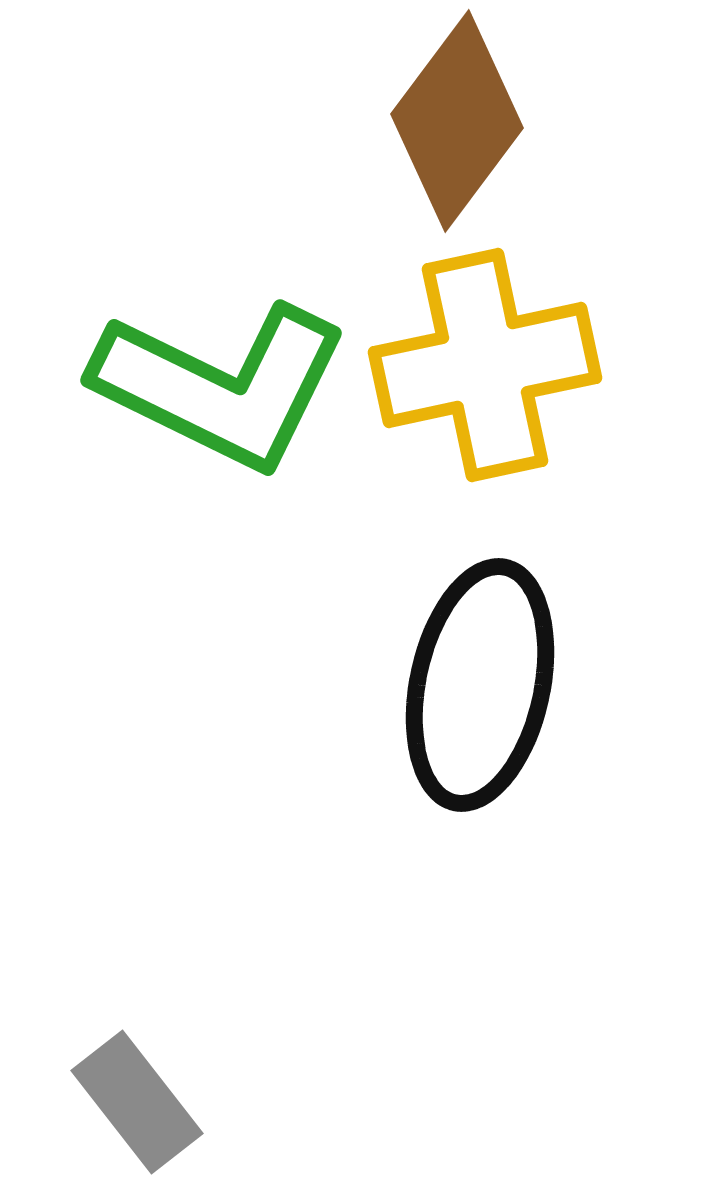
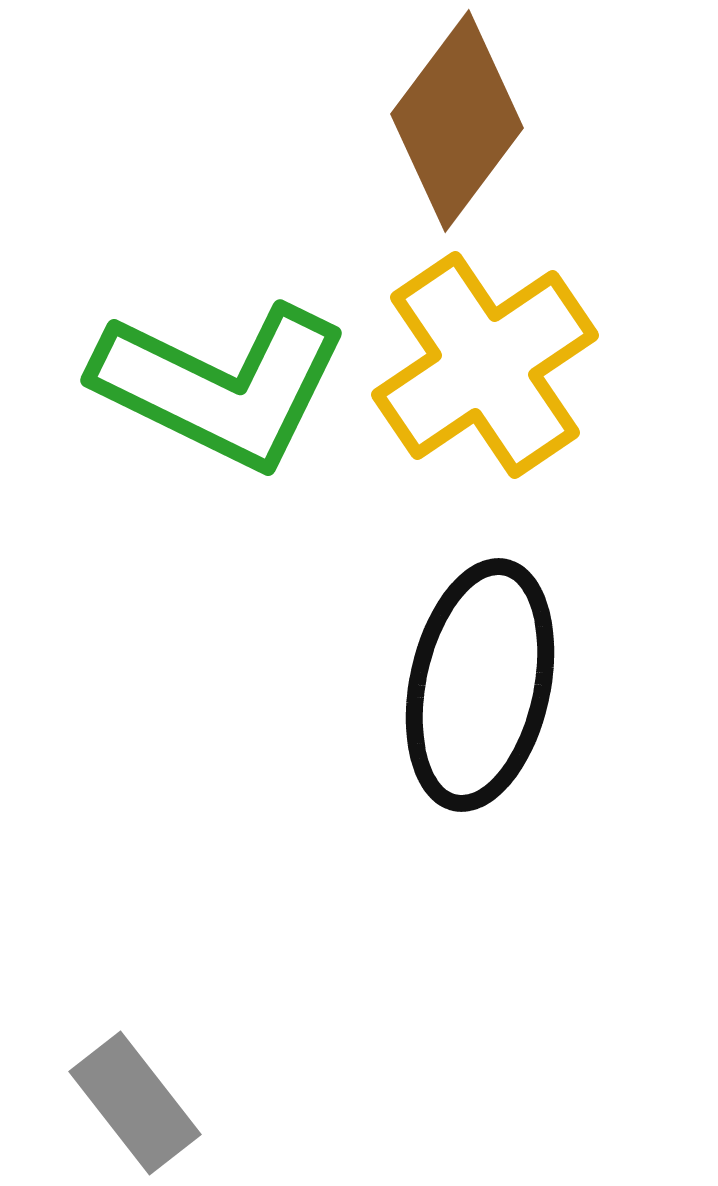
yellow cross: rotated 22 degrees counterclockwise
gray rectangle: moved 2 px left, 1 px down
